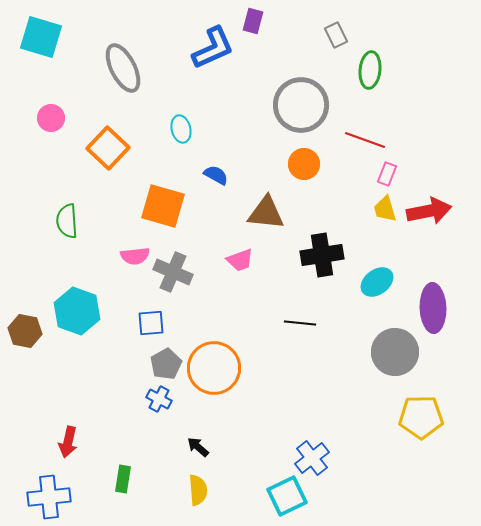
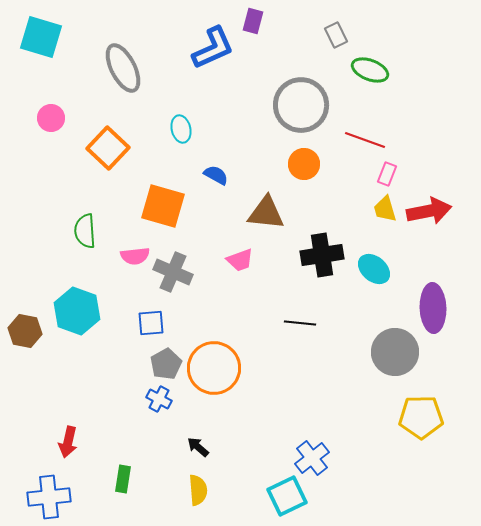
green ellipse at (370, 70): rotated 75 degrees counterclockwise
green semicircle at (67, 221): moved 18 px right, 10 px down
cyan ellipse at (377, 282): moved 3 px left, 13 px up; rotated 76 degrees clockwise
